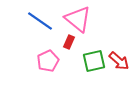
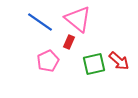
blue line: moved 1 px down
green square: moved 3 px down
